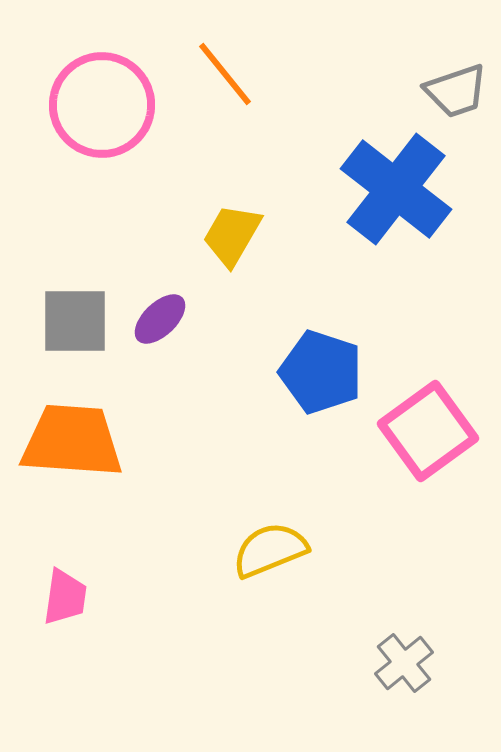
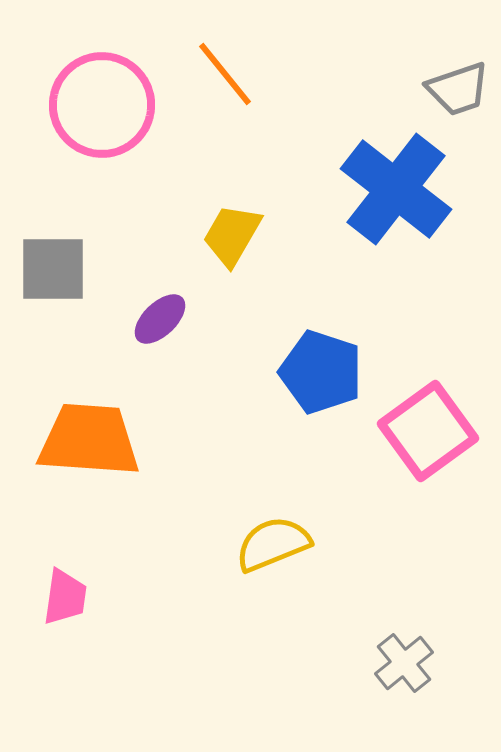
gray trapezoid: moved 2 px right, 2 px up
gray square: moved 22 px left, 52 px up
orange trapezoid: moved 17 px right, 1 px up
yellow semicircle: moved 3 px right, 6 px up
